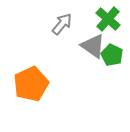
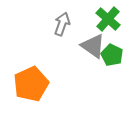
gray arrow: rotated 20 degrees counterclockwise
